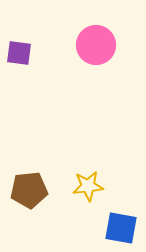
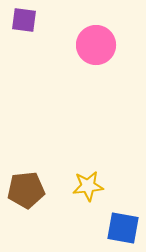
purple square: moved 5 px right, 33 px up
brown pentagon: moved 3 px left
blue square: moved 2 px right
